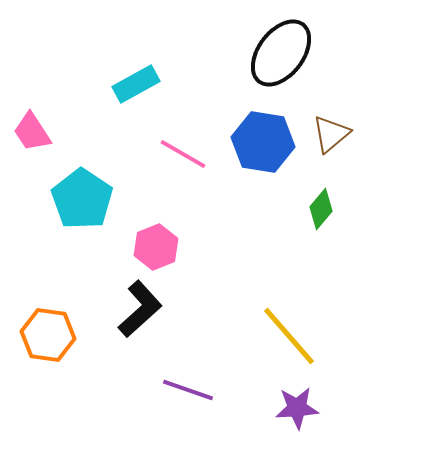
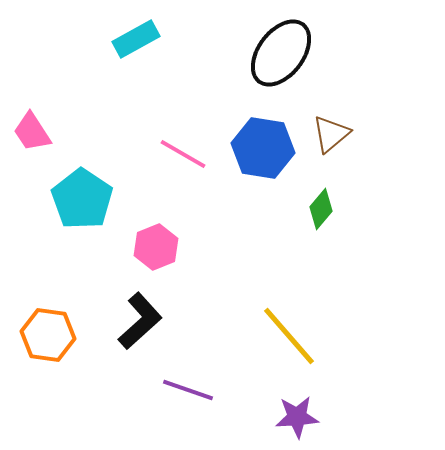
cyan rectangle: moved 45 px up
blue hexagon: moved 6 px down
black L-shape: moved 12 px down
purple star: moved 9 px down
